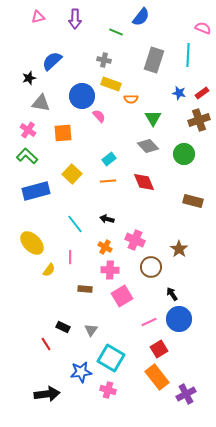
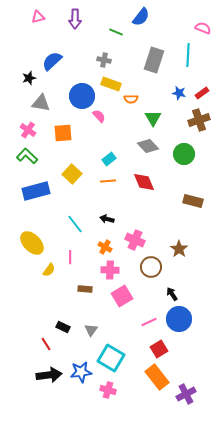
black arrow at (47, 394): moved 2 px right, 19 px up
